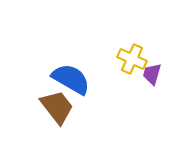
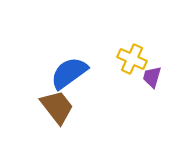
purple trapezoid: moved 3 px down
blue semicircle: moved 2 px left, 6 px up; rotated 66 degrees counterclockwise
